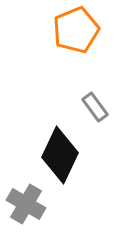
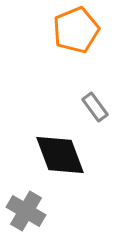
black diamond: rotated 46 degrees counterclockwise
gray cross: moved 7 px down
